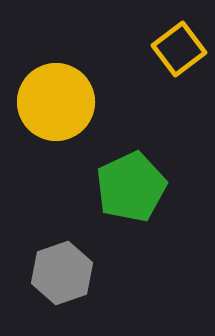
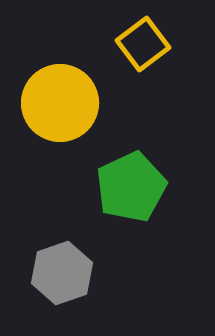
yellow square: moved 36 px left, 5 px up
yellow circle: moved 4 px right, 1 px down
